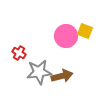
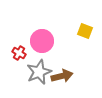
pink circle: moved 24 px left, 5 px down
gray star: rotated 15 degrees counterclockwise
